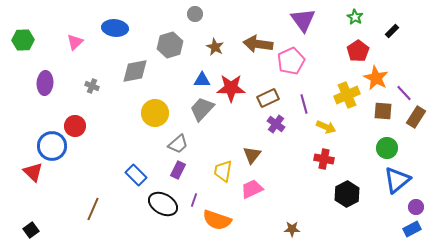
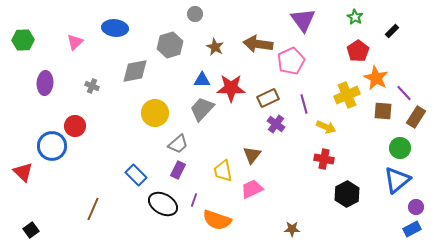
green circle at (387, 148): moved 13 px right
yellow trapezoid at (223, 171): rotated 20 degrees counterclockwise
red triangle at (33, 172): moved 10 px left
